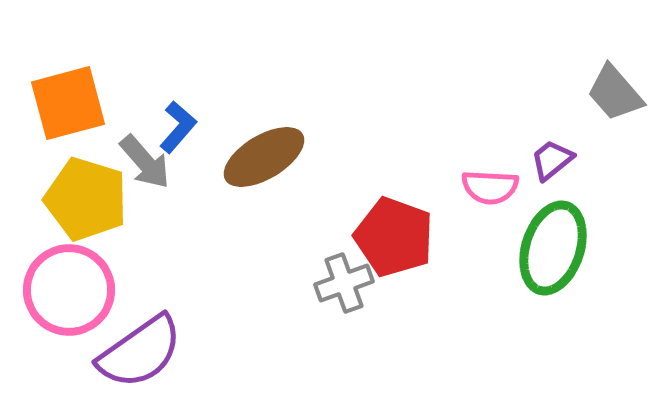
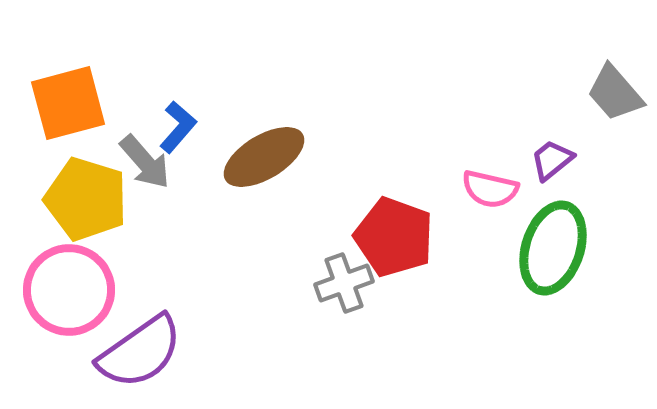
pink semicircle: moved 2 px down; rotated 10 degrees clockwise
